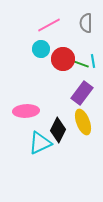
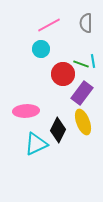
red circle: moved 15 px down
cyan triangle: moved 4 px left, 1 px down
